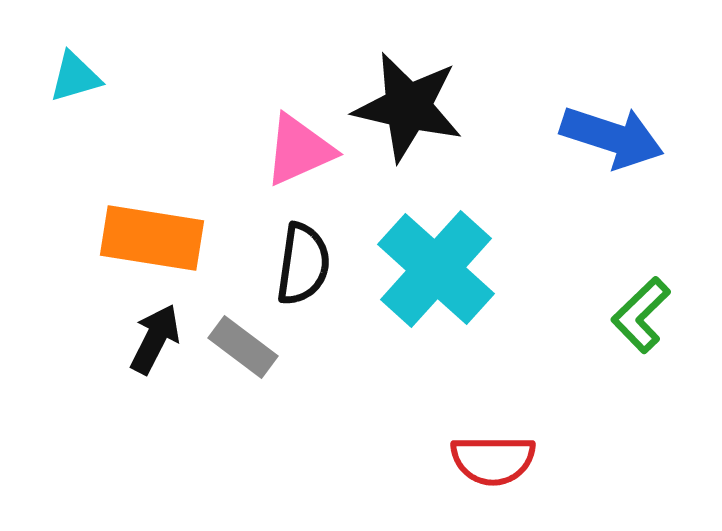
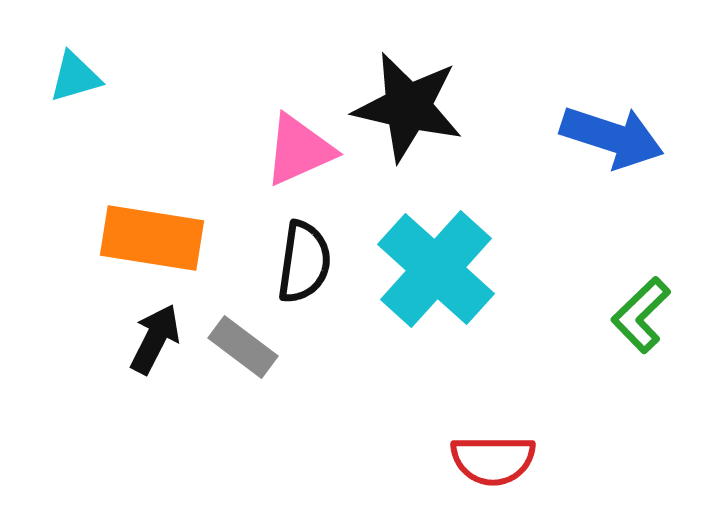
black semicircle: moved 1 px right, 2 px up
